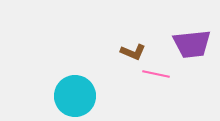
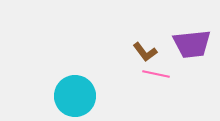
brown L-shape: moved 12 px right; rotated 30 degrees clockwise
